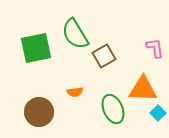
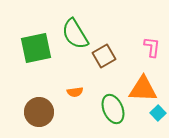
pink L-shape: moved 3 px left, 1 px up; rotated 15 degrees clockwise
